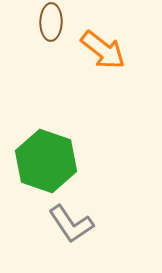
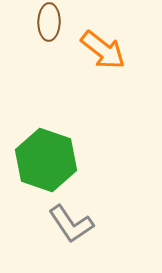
brown ellipse: moved 2 px left
green hexagon: moved 1 px up
